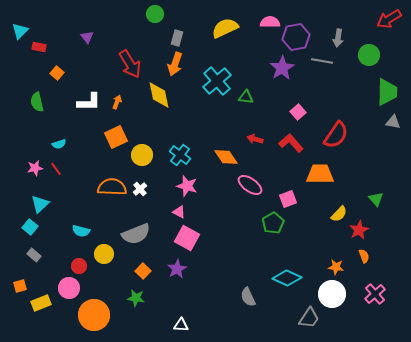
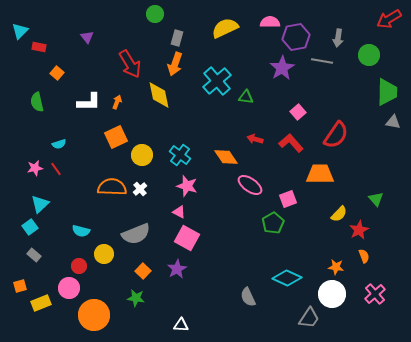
cyan square at (30, 227): rotated 14 degrees clockwise
